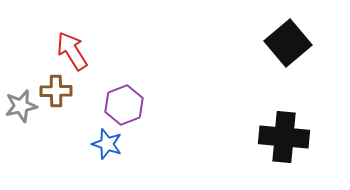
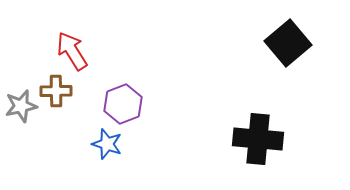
purple hexagon: moved 1 px left, 1 px up
black cross: moved 26 px left, 2 px down
